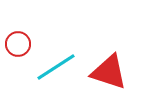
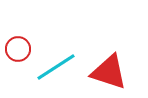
red circle: moved 5 px down
